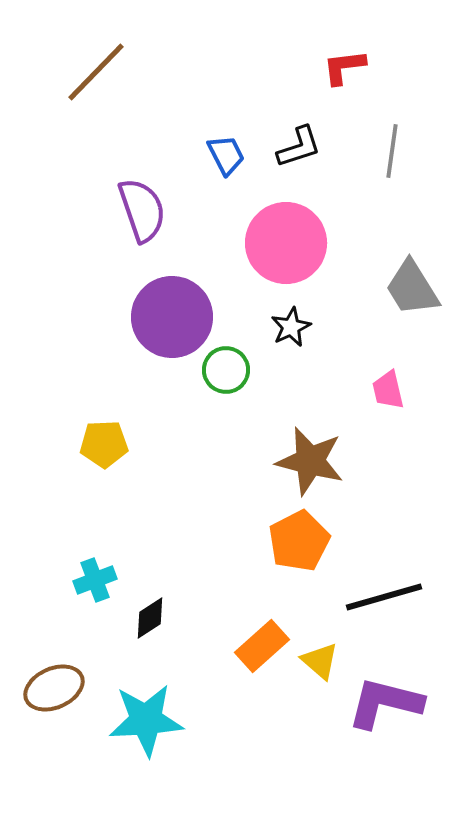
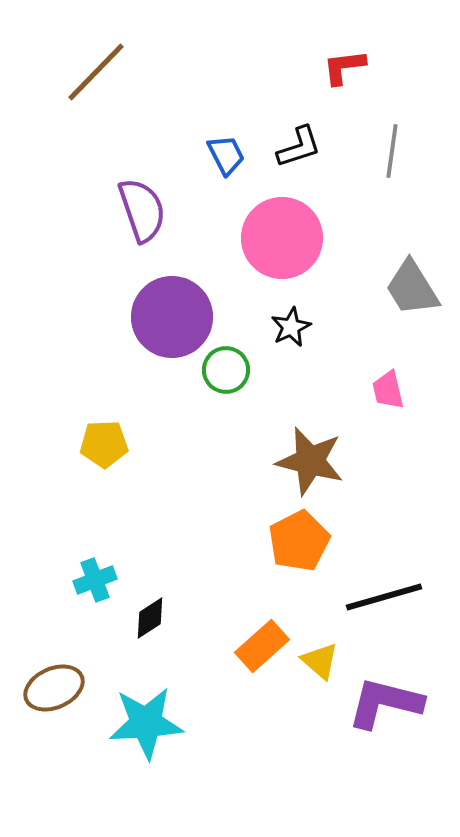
pink circle: moved 4 px left, 5 px up
cyan star: moved 3 px down
